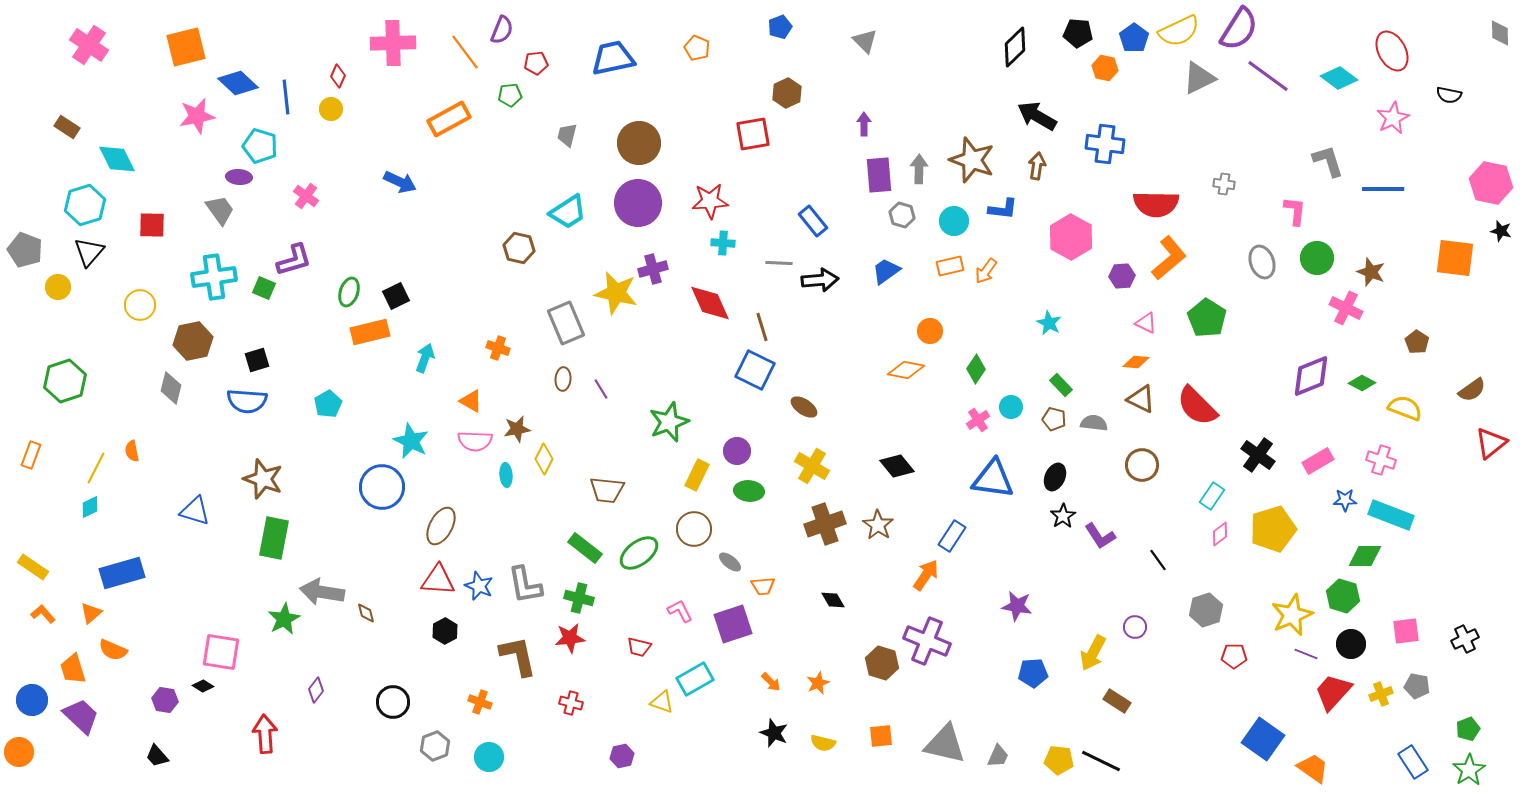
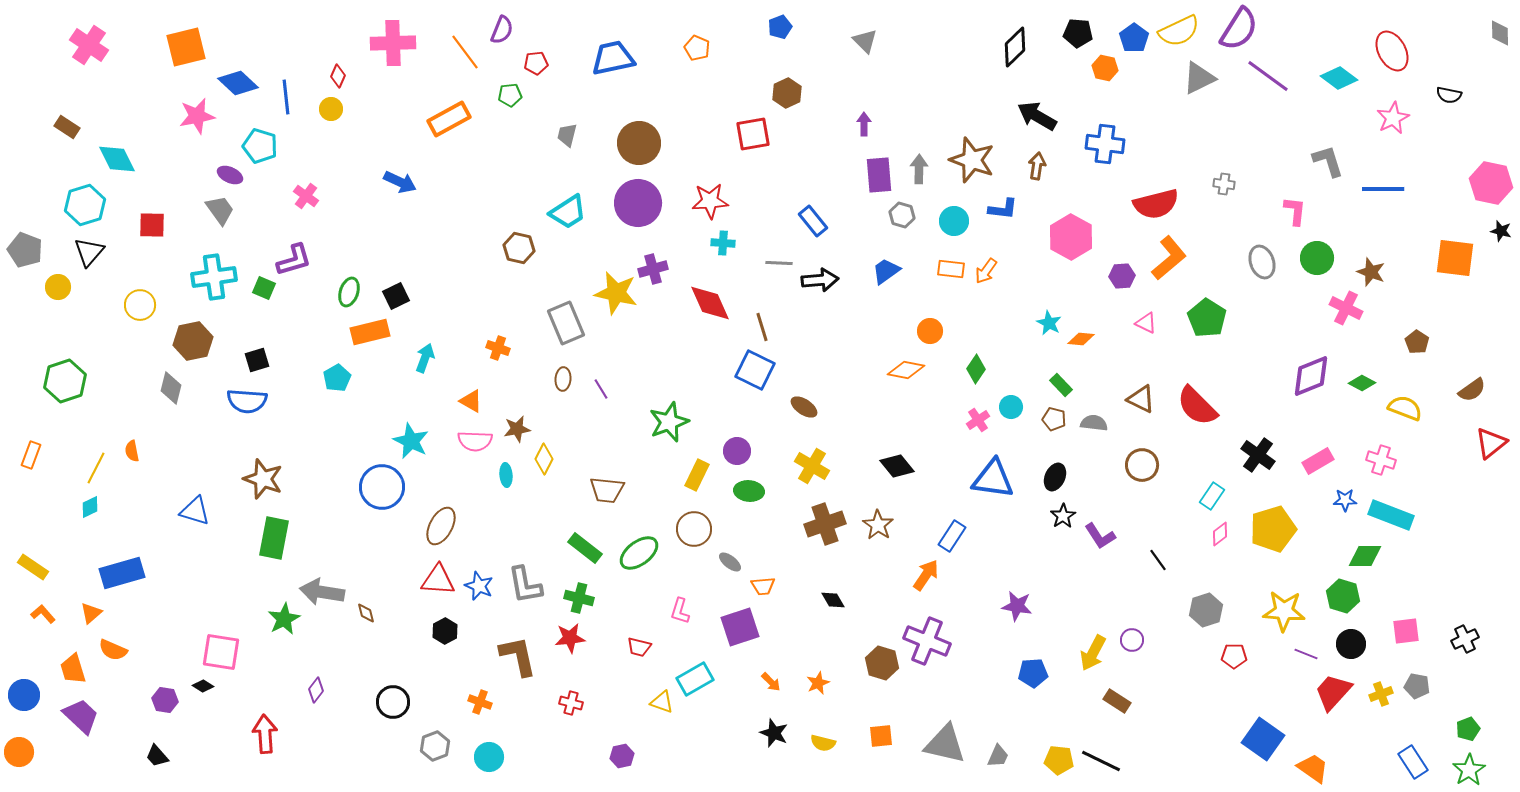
purple ellipse at (239, 177): moved 9 px left, 2 px up; rotated 20 degrees clockwise
red semicircle at (1156, 204): rotated 15 degrees counterclockwise
orange rectangle at (950, 266): moved 1 px right, 3 px down; rotated 20 degrees clockwise
orange diamond at (1136, 362): moved 55 px left, 23 px up
cyan pentagon at (328, 404): moved 9 px right, 26 px up
pink L-shape at (680, 611): rotated 136 degrees counterclockwise
yellow star at (1292, 615): moved 8 px left, 4 px up; rotated 27 degrees clockwise
purple square at (733, 624): moved 7 px right, 3 px down
purple circle at (1135, 627): moved 3 px left, 13 px down
blue circle at (32, 700): moved 8 px left, 5 px up
